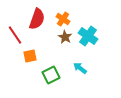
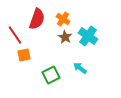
orange square: moved 6 px left, 1 px up
